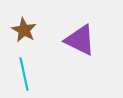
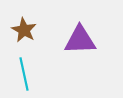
purple triangle: rotated 28 degrees counterclockwise
